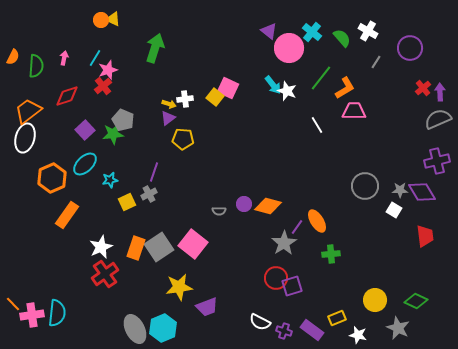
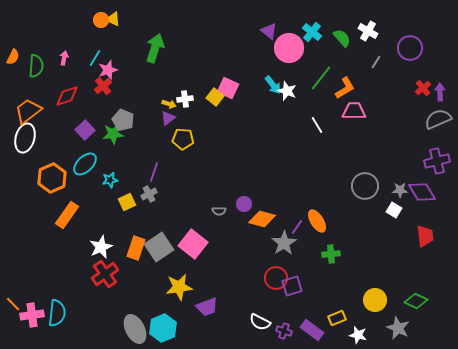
orange diamond at (268, 206): moved 6 px left, 13 px down
